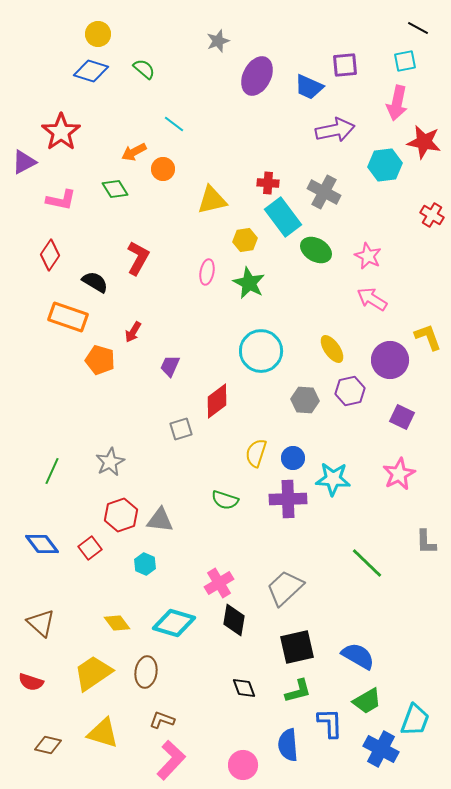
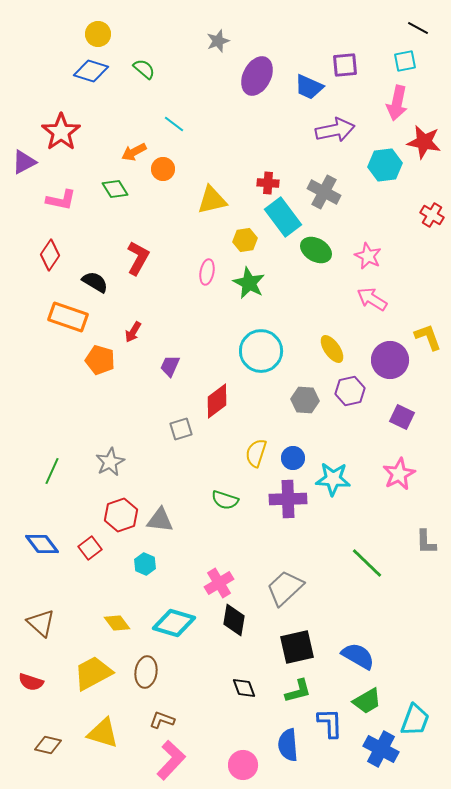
yellow trapezoid at (93, 673): rotated 6 degrees clockwise
